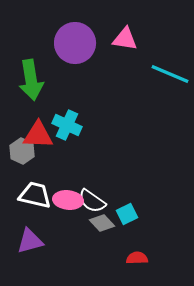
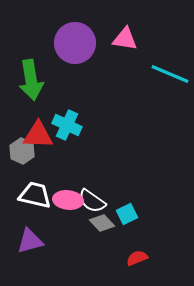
red semicircle: rotated 20 degrees counterclockwise
